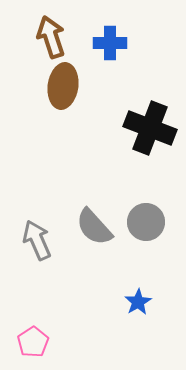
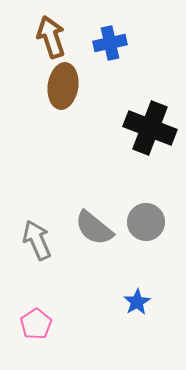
blue cross: rotated 12 degrees counterclockwise
gray semicircle: moved 1 px down; rotated 9 degrees counterclockwise
blue star: moved 1 px left
pink pentagon: moved 3 px right, 18 px up
